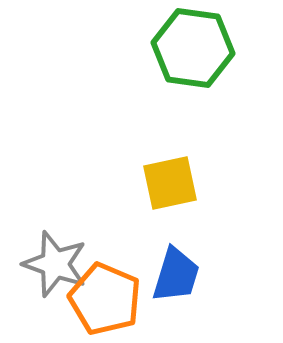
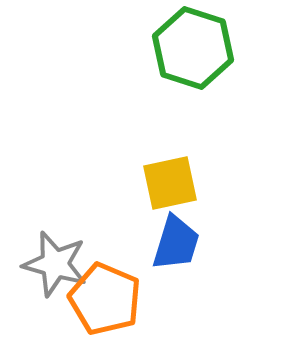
green hexagon: rotated 10 degrees clockwise
gray star: rotated 4 degrees counterclockwise
blue trapezoid: moved 32 px up
